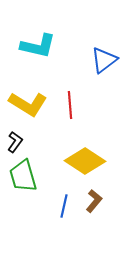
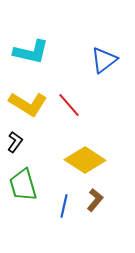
cyan L-shape: moved 7 px left, 6 px down
red line: moved 1 px left; rotated 36 degrees counterclockwise
yellow diamond: moved 1 px up
green trapezoid: moved 9 px down
brown L-shape: moved 1 px right, 1 px up
